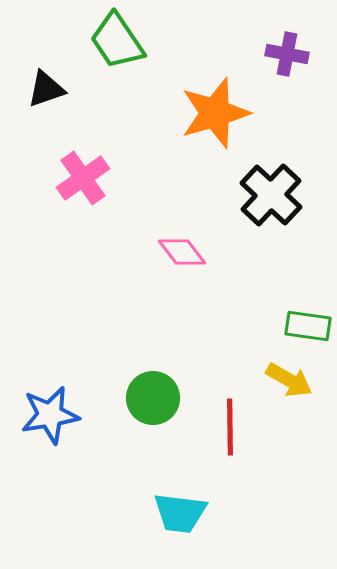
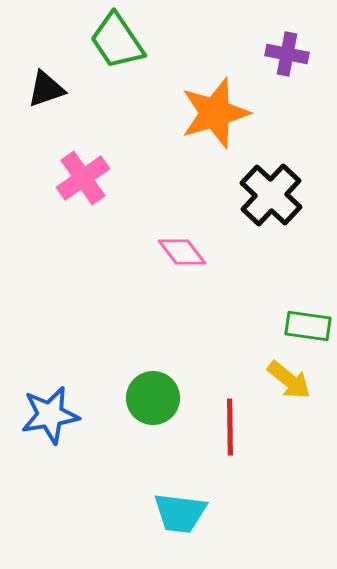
yellow arrow: rotated 9 degrees clockwise
